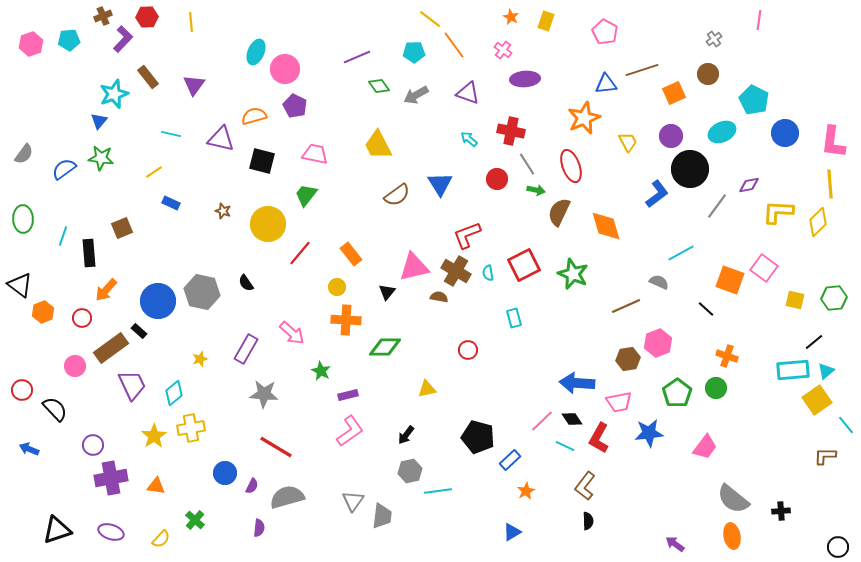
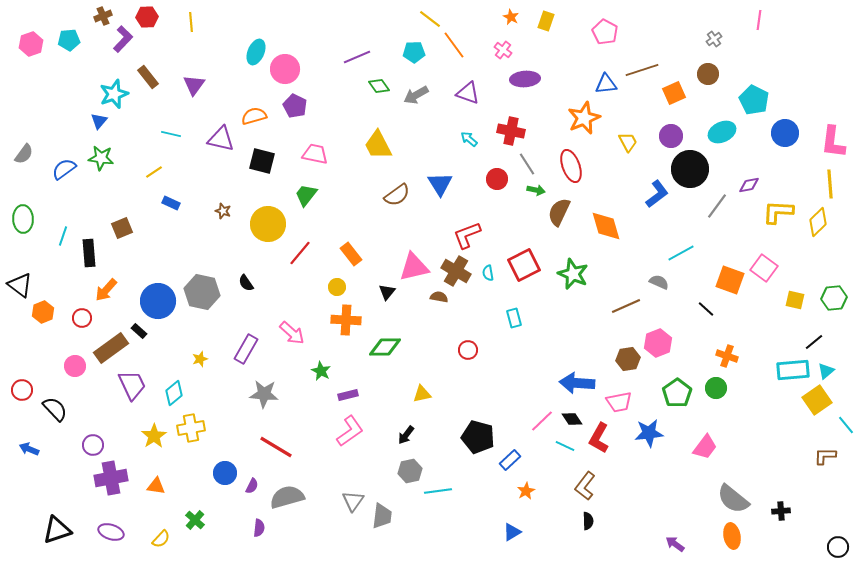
yellow triangle at (427, 389): moved 5 px left, 5 px down
